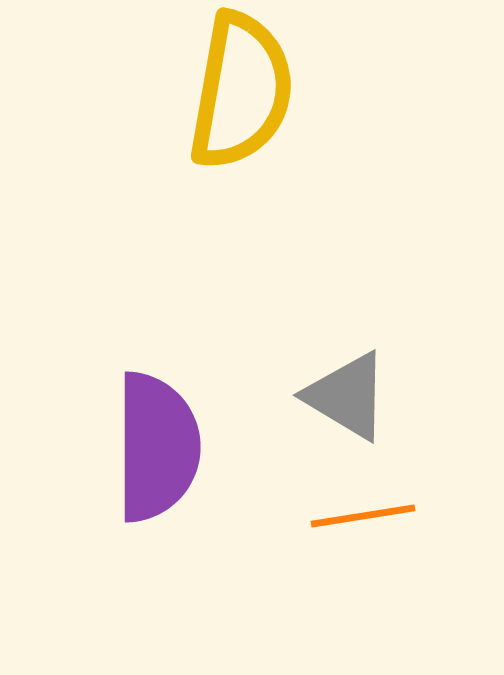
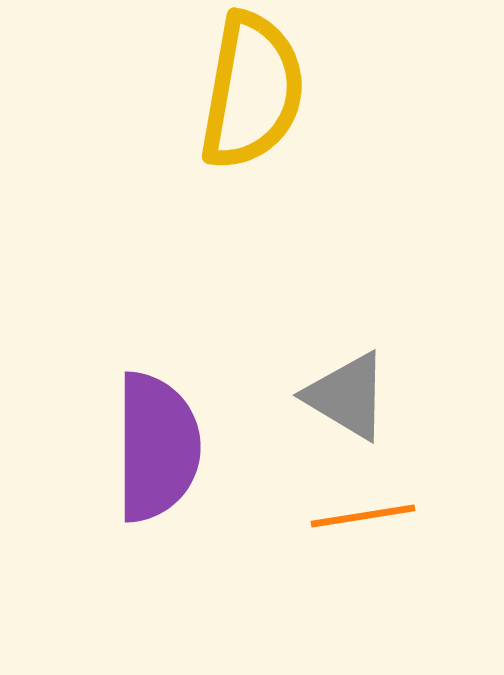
yellow semicircle: moved 11 px right
